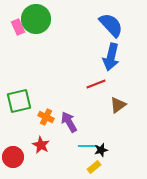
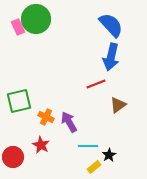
black star: moved 8 px right, 5 px down; rotated 16 degrees counterclockwise
